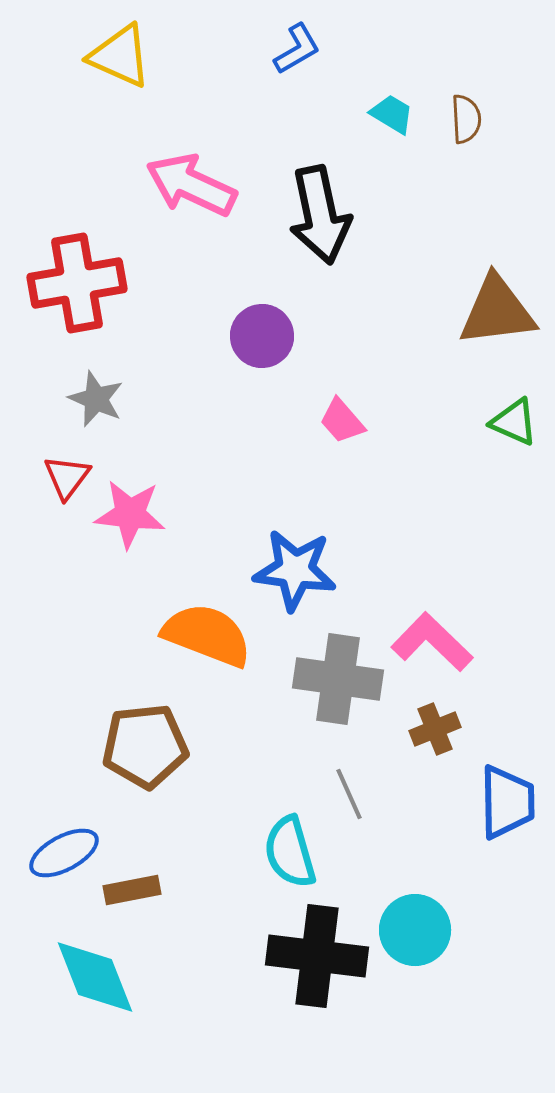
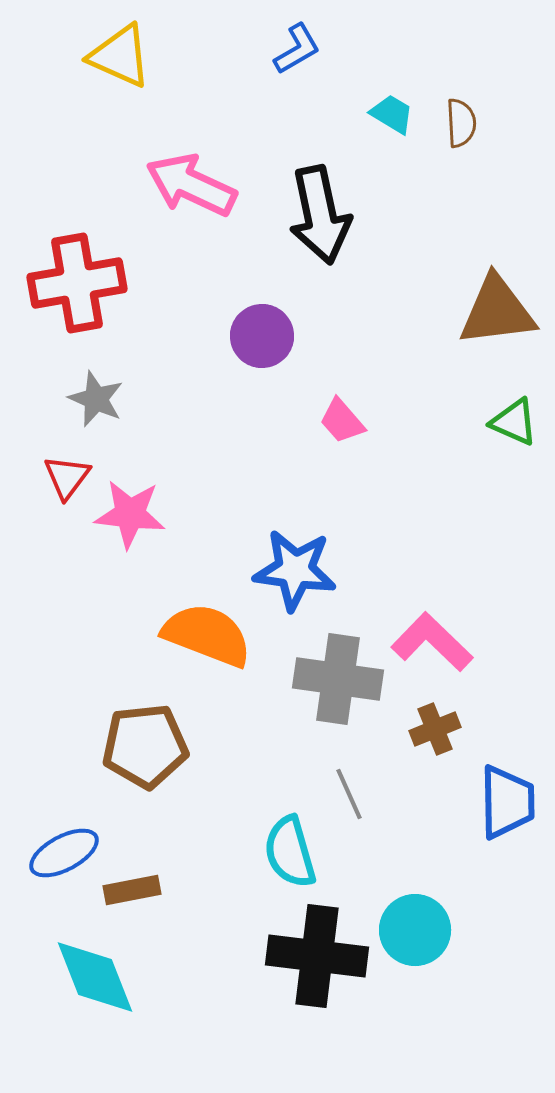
brown semicircle: moved 5 px left, 4 px down
